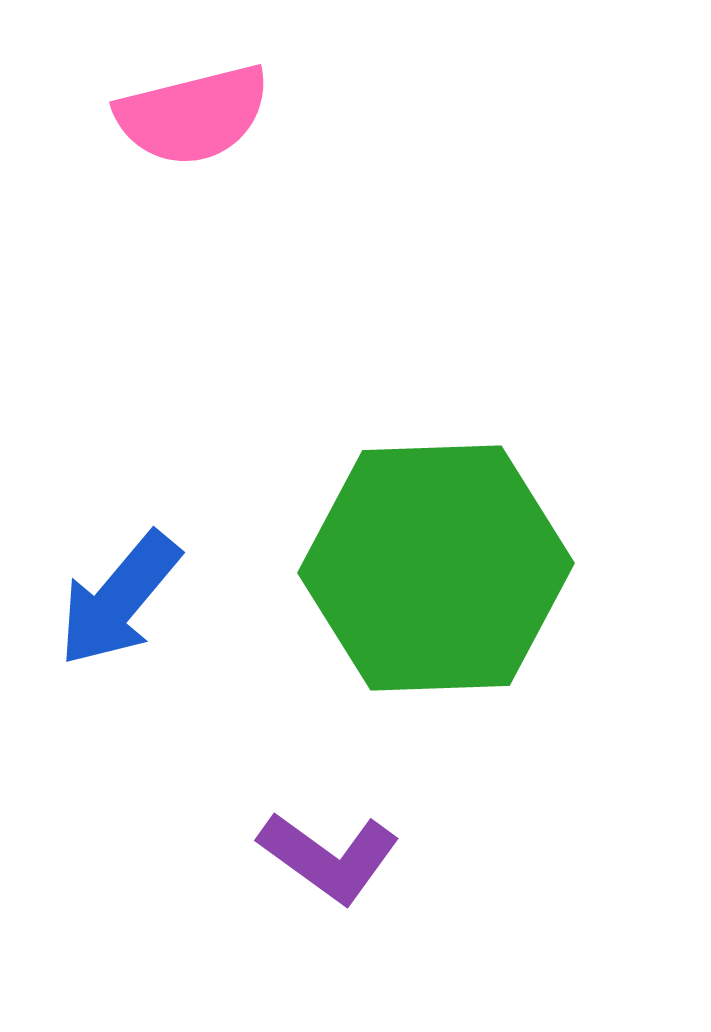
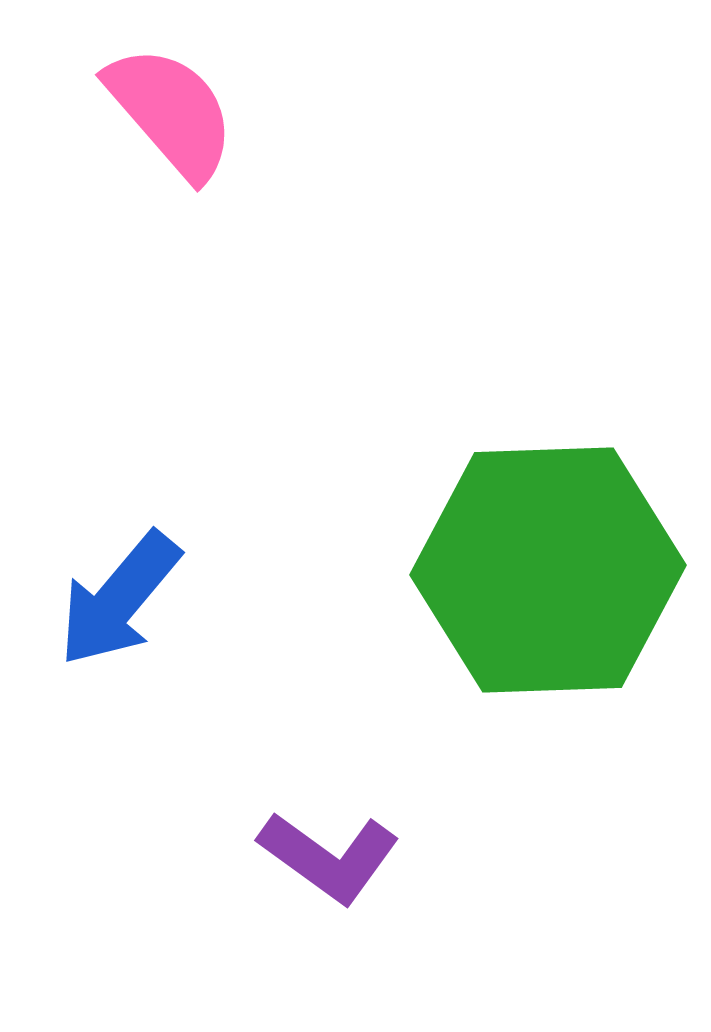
pink semicircle: moved 22 px left, 3 px up; rotated 117 degrees counterclockwise
green hexagon: moved 112 px right, 2 px down
